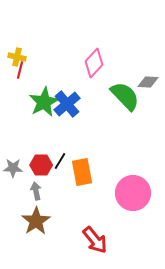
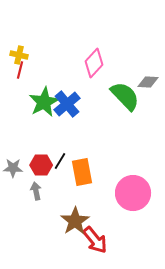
yellow cross: moved 2 px right, 2 px up
brown star: moved 39 px right
